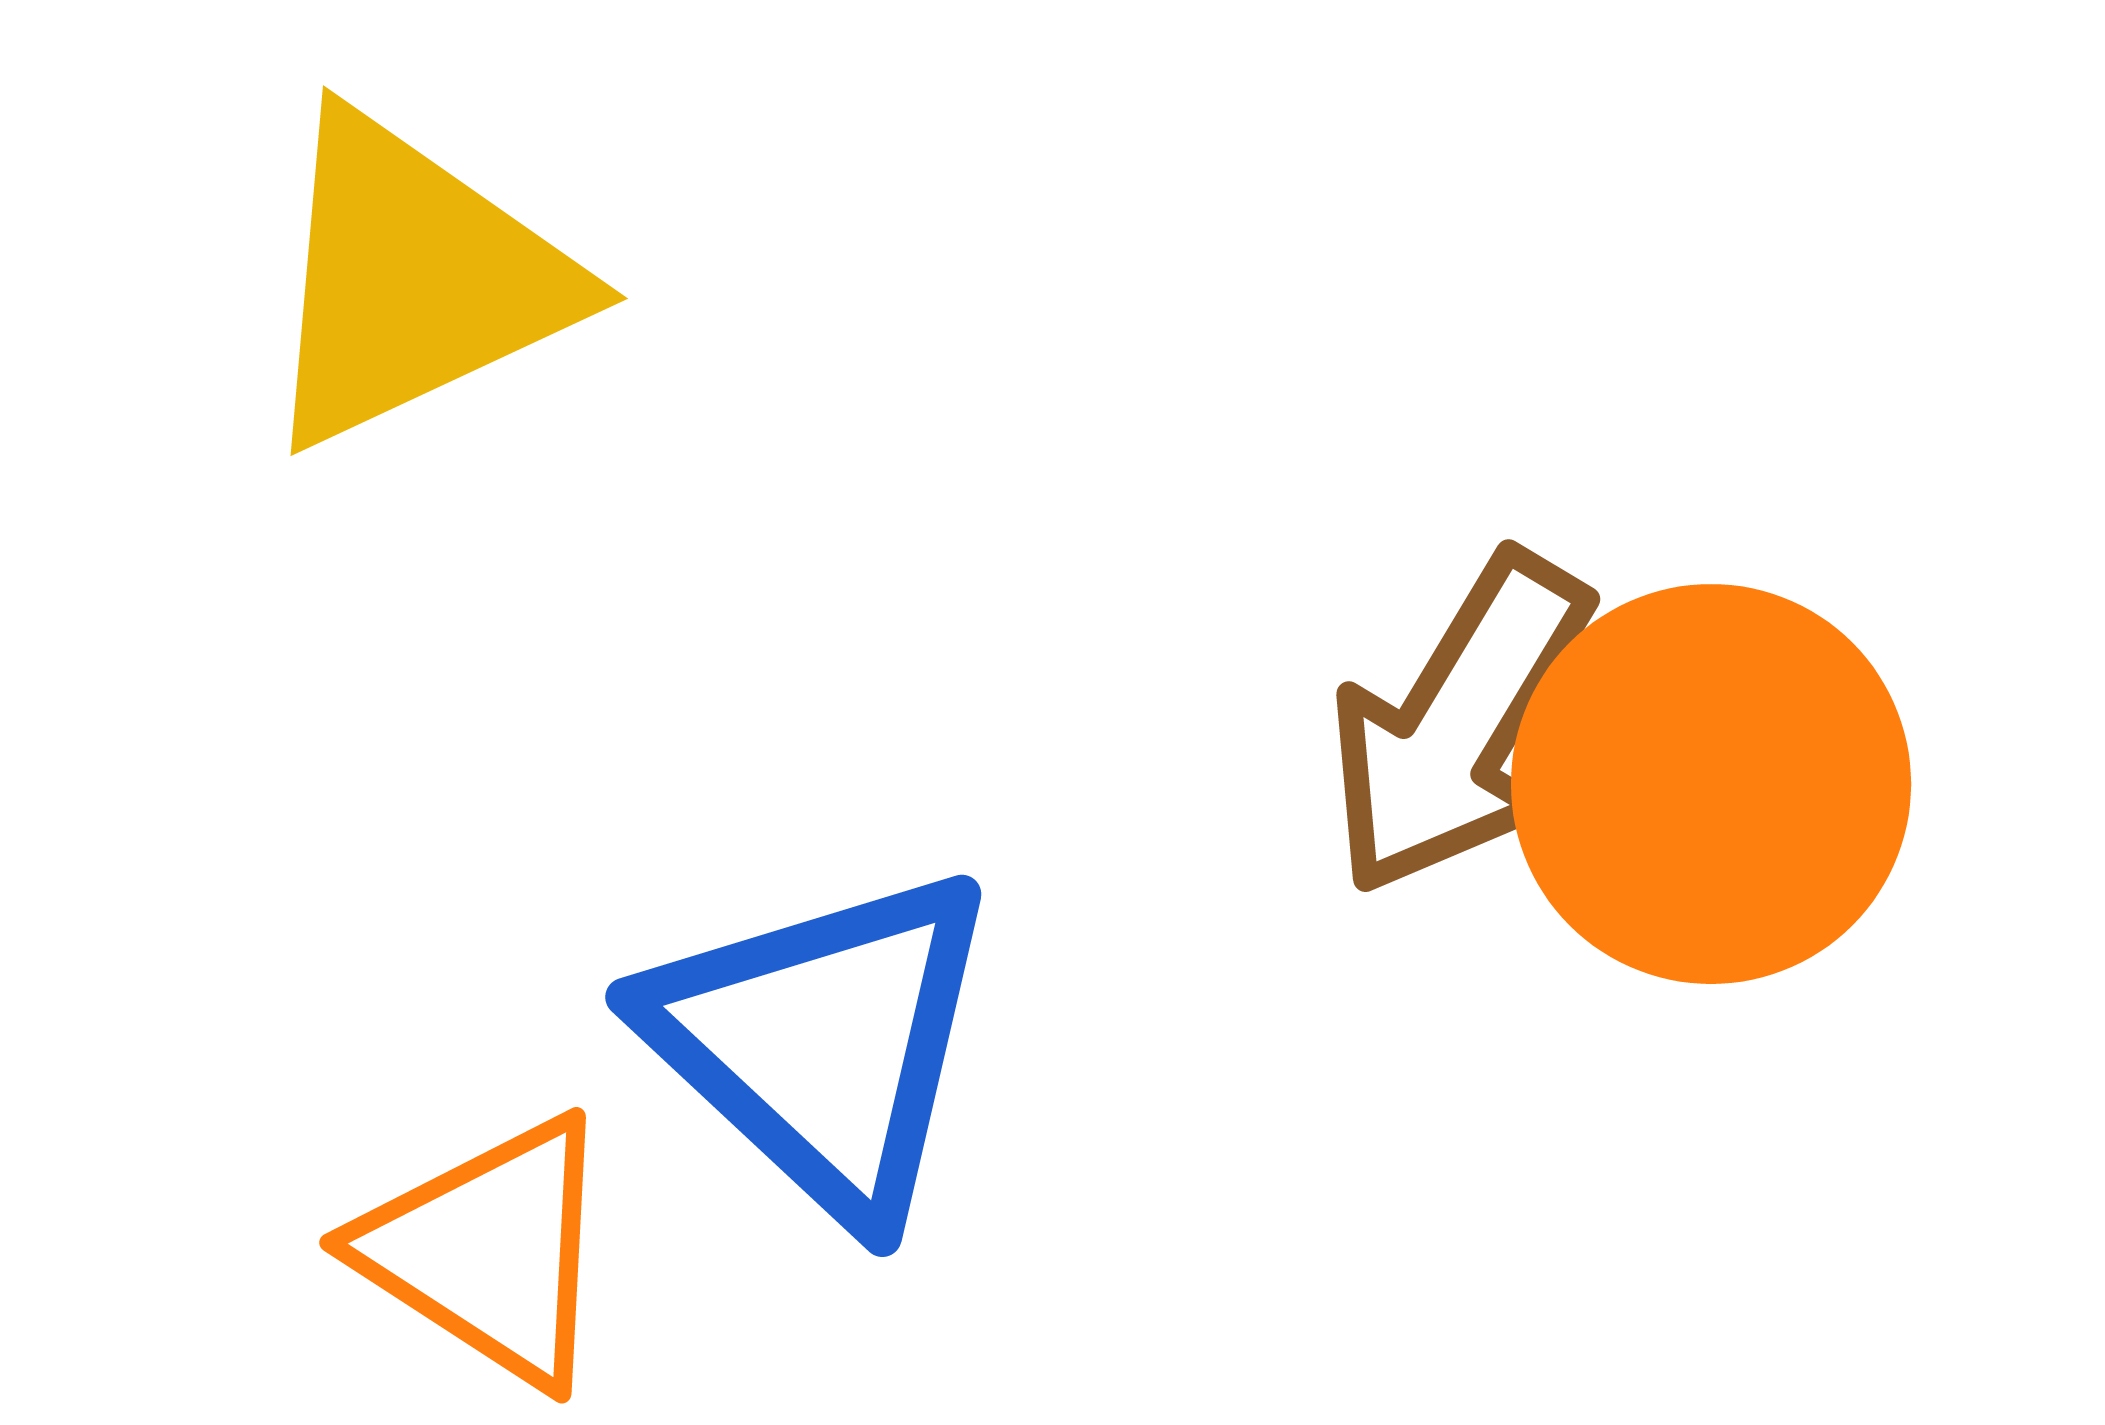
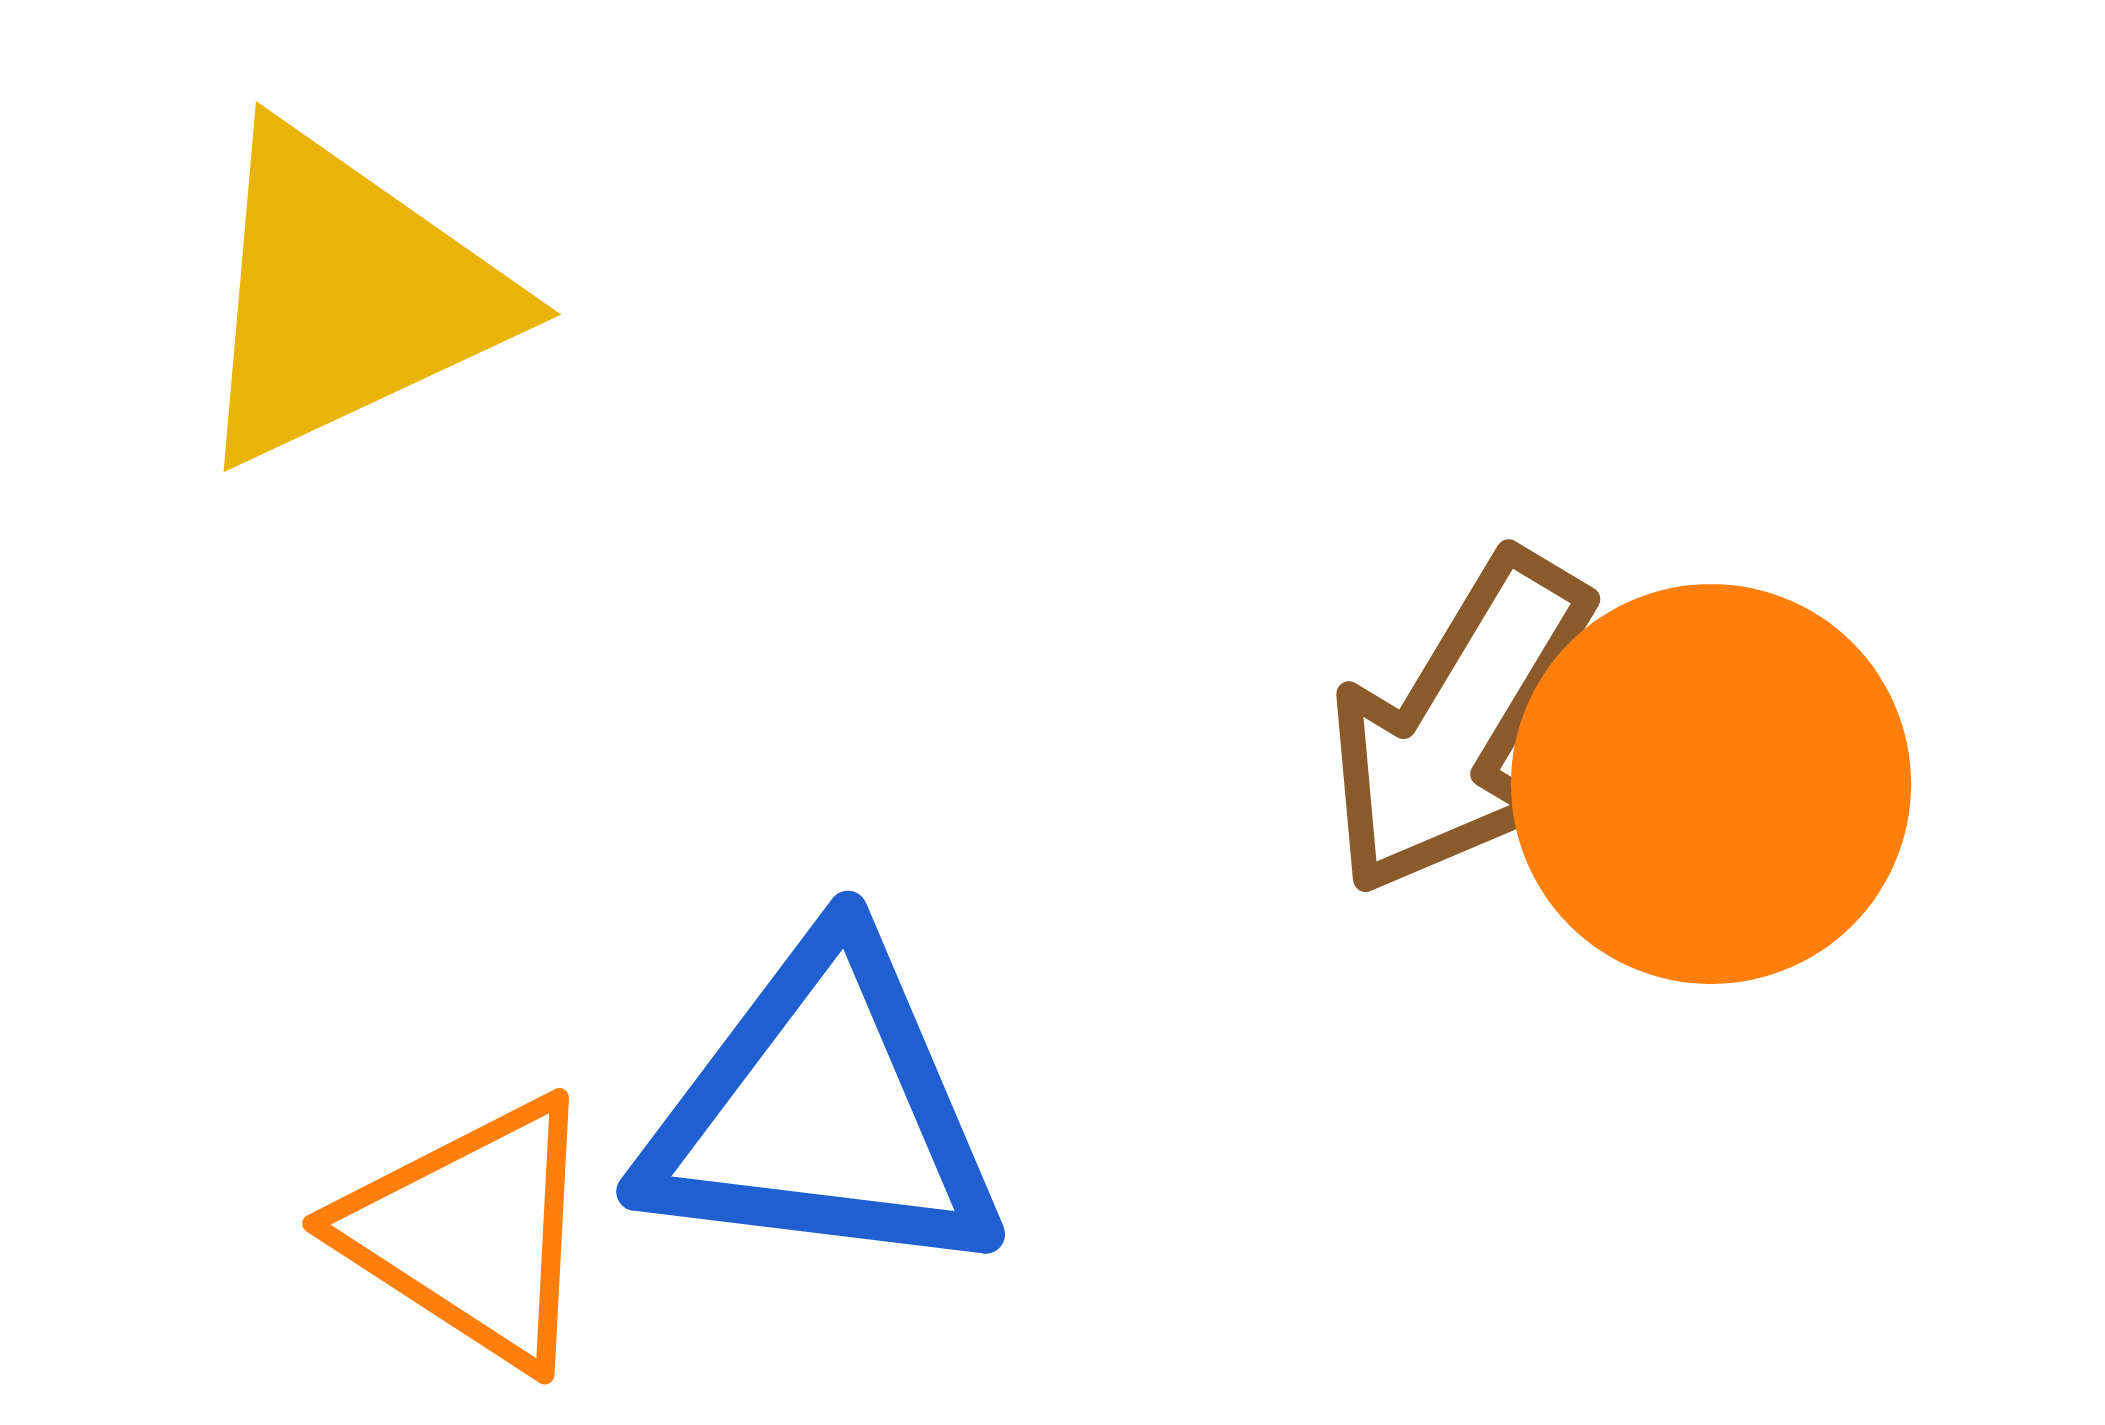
yellow triangle: moved 67 px left, 16 px down
blue triangle: moved 69 px down; rotated 36 degrees counterclockwise
orange triangle: moved 17 px left, 19 px up
